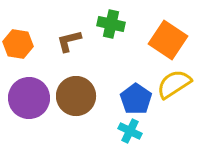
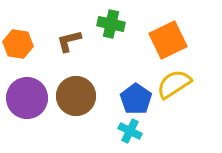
orange square: rotated 30 degrees clockwise
purple circle: moved 2 px left
